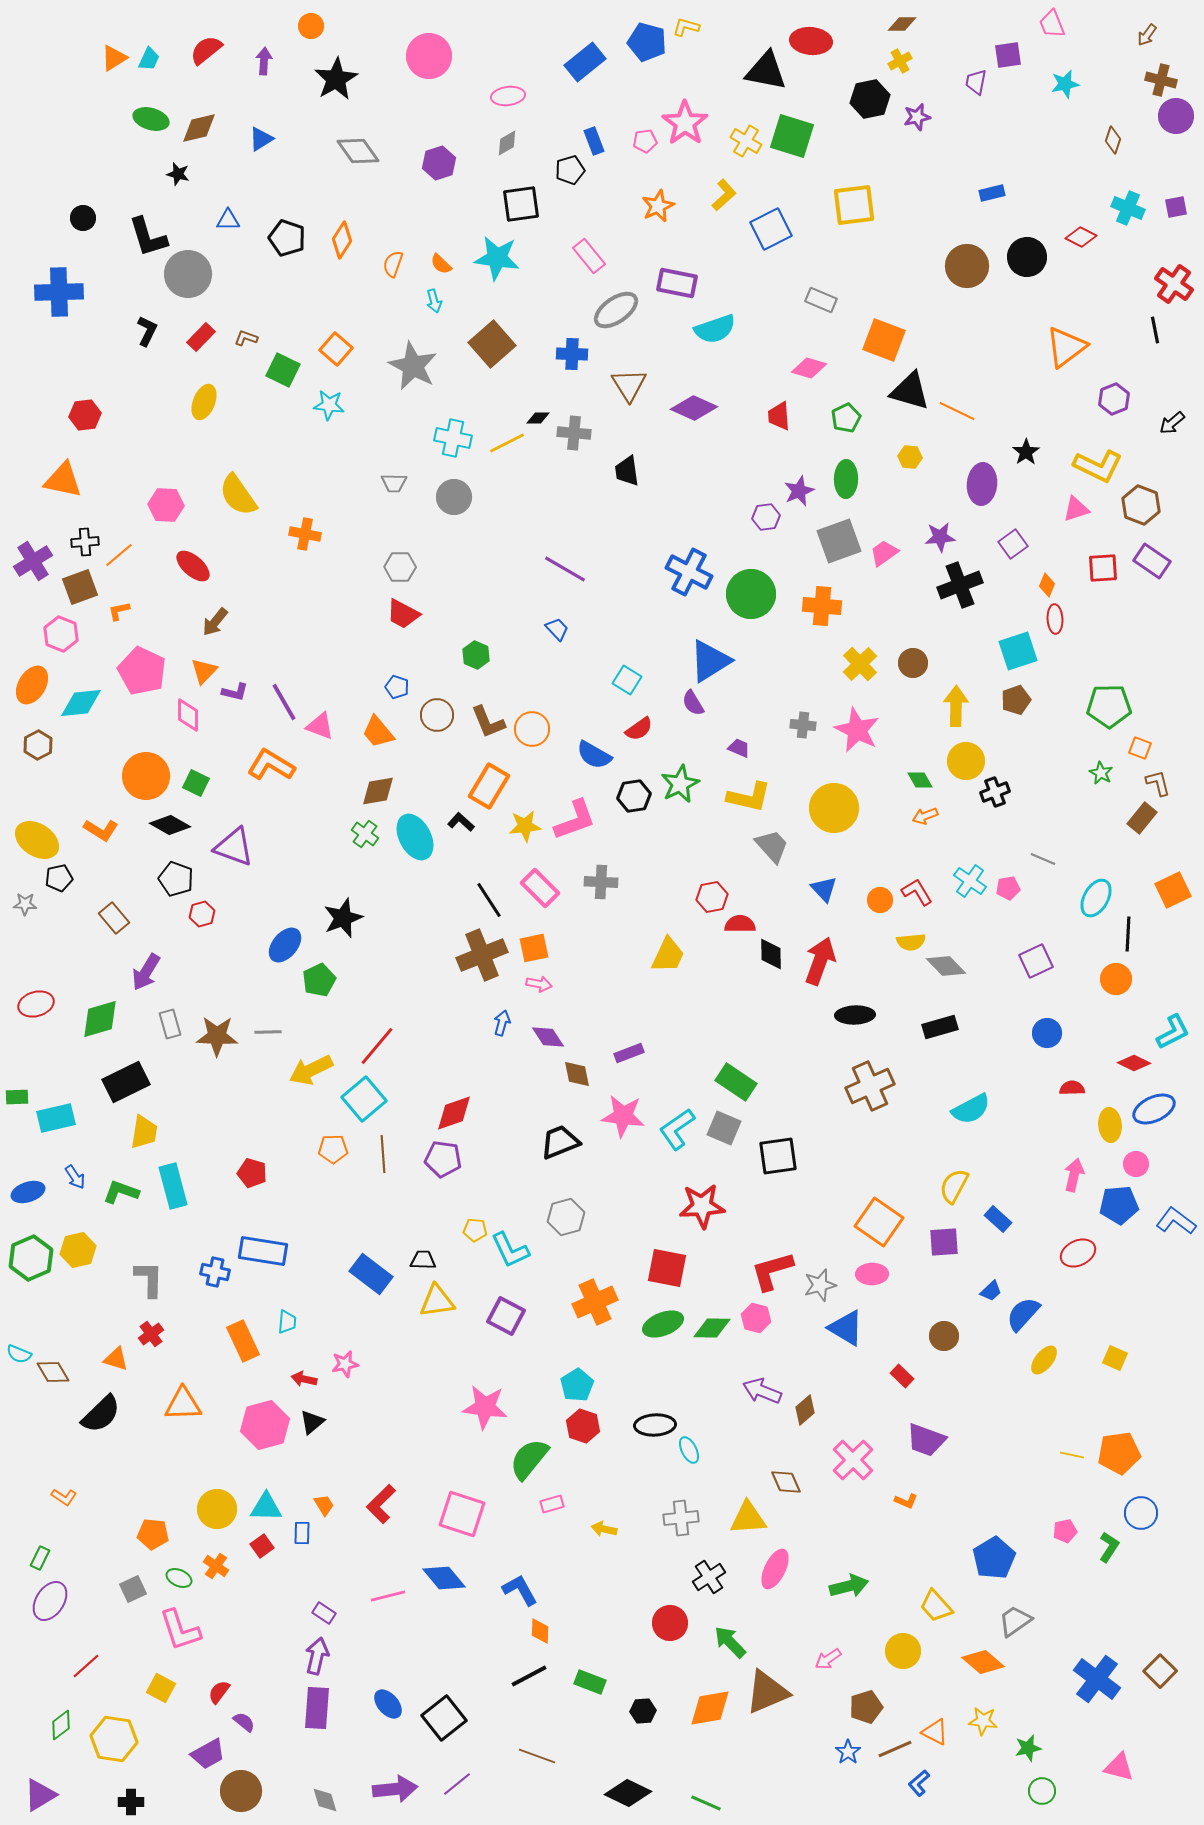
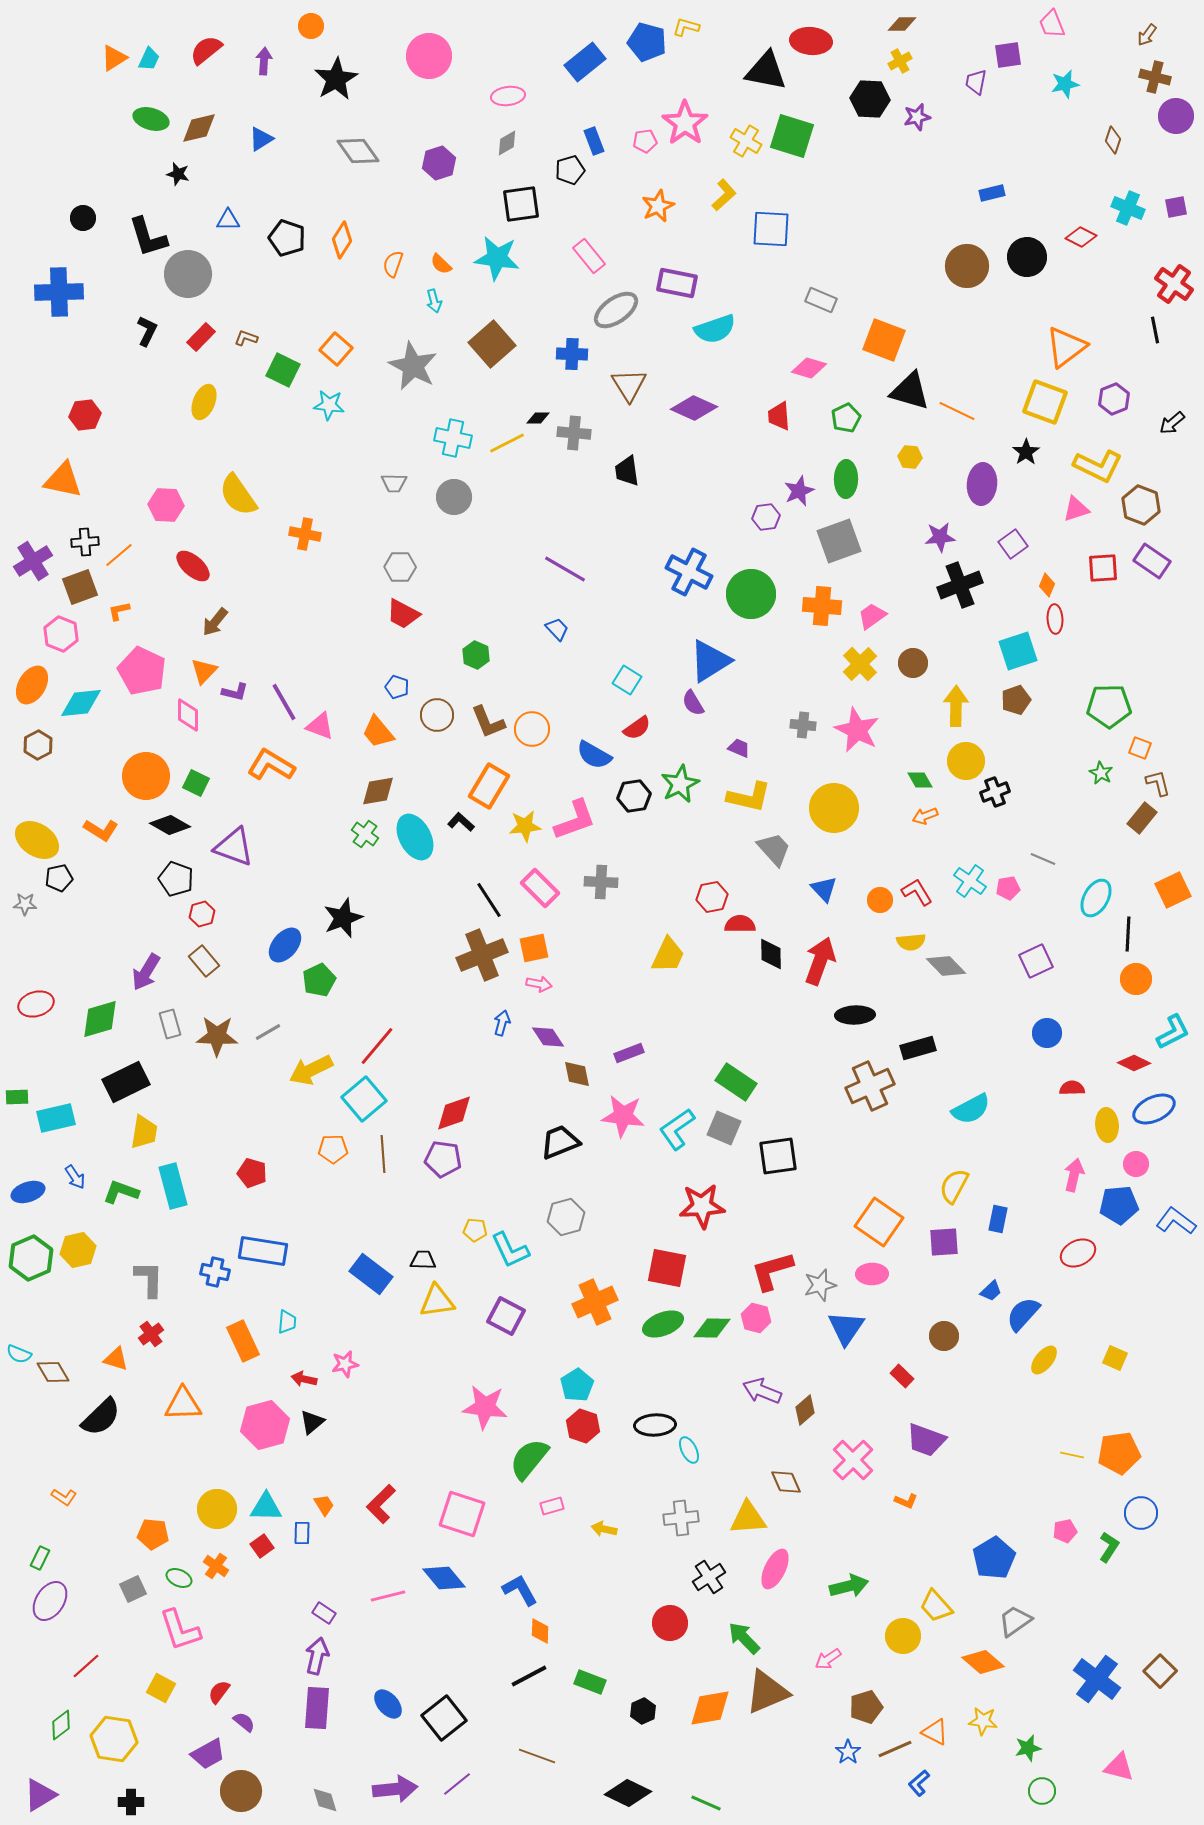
brown cross at (1161, 80): moved 6 px left, 3 px up
black hexagon at (870, 99): rotated 15 degrees clockwise
yellow square at (854, 205): moved 191 px right, 197 px down; rotated 27 degrees clockwise
blue square at (771, 229): rotated 30 degrees clockwise
pink trapezoid at (884, 553): moved 12 px left, 63 px down
red semicircle at (639, 729): moved 2 px left, 1 px up
gray trapezoid at (772, 846): moved 2 px right, 3 px down
brown rectangle at (114, 918): moved 90 px right, 43 px down
orange circle at (1116, 979): moved 20 px right
black rectangle at (940, 1027): moved 22 px left, 21 px down
gray line at (268, 1032): rotated 28 degrees counterclockwise
yellow ellipse at (1110, 1125): moved 3 px left
blue rectangle at (998, 1219): rotated 60 degrees clockwise
blue triangle at (846, 1328): rotated 33 degrees clockwise
black semicircle at (101, 1414): moved 3 px down
pink rectangle at (552, 1504): moved 2 px down
green arrow at (730, 1642): moved 14 px right, 4 px up
yellow circle at (903, 1651): moved 15 px up
black hexagon at (643, 1711): rotated 20 degrees counterclockwise
